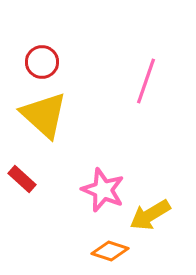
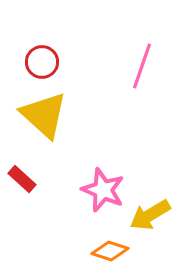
pink line: moved 4 px left, 15 px up
